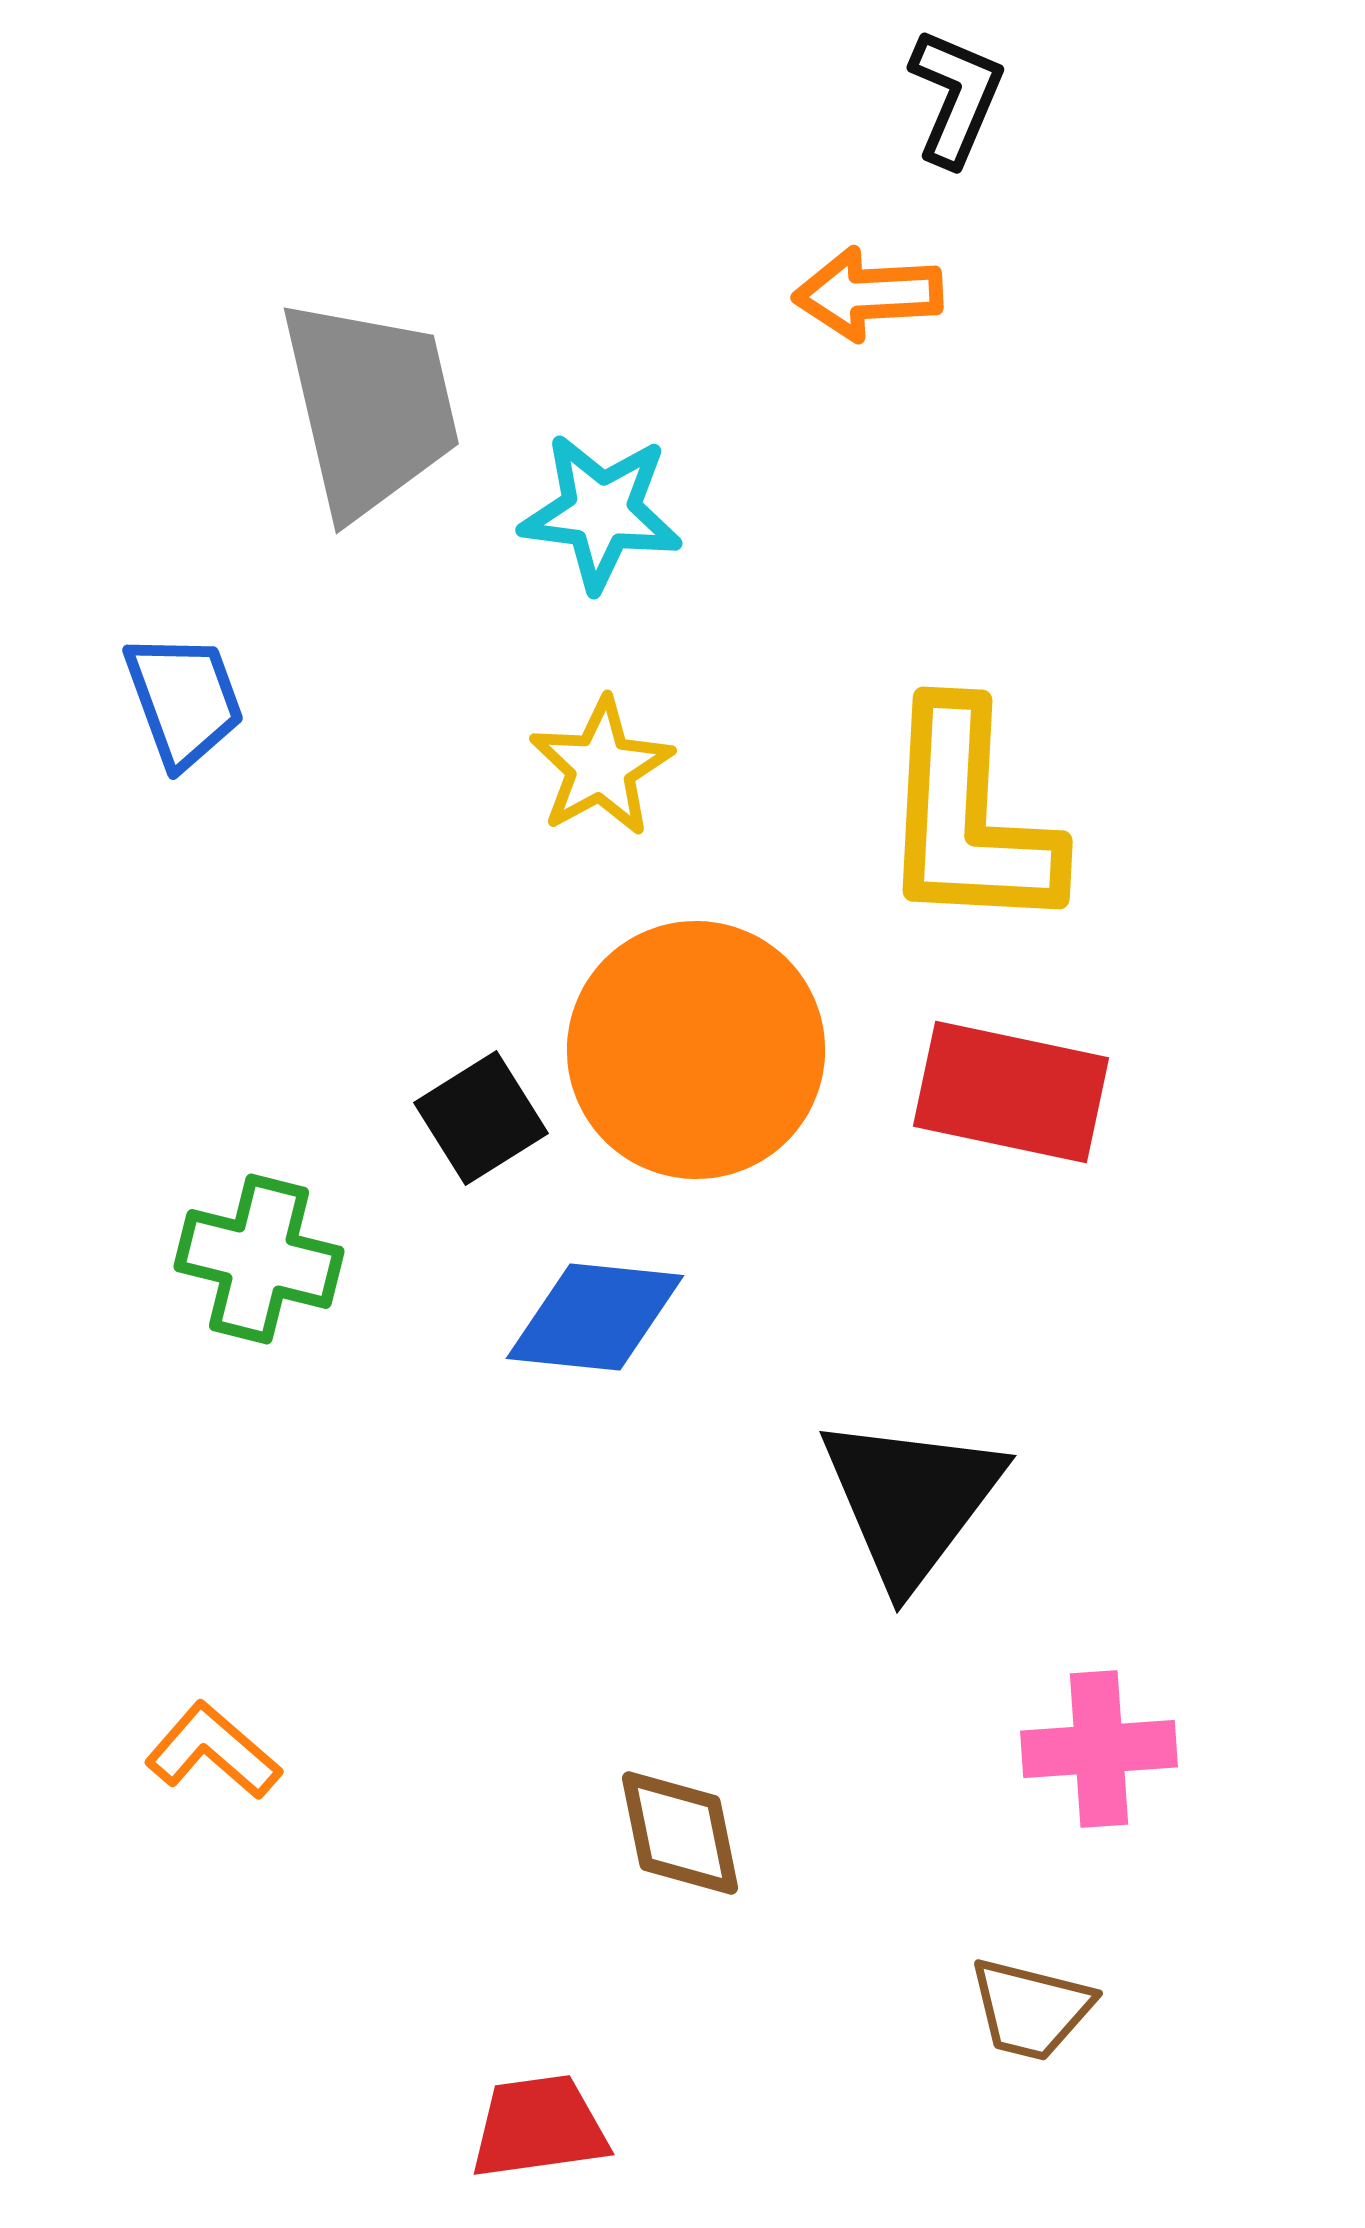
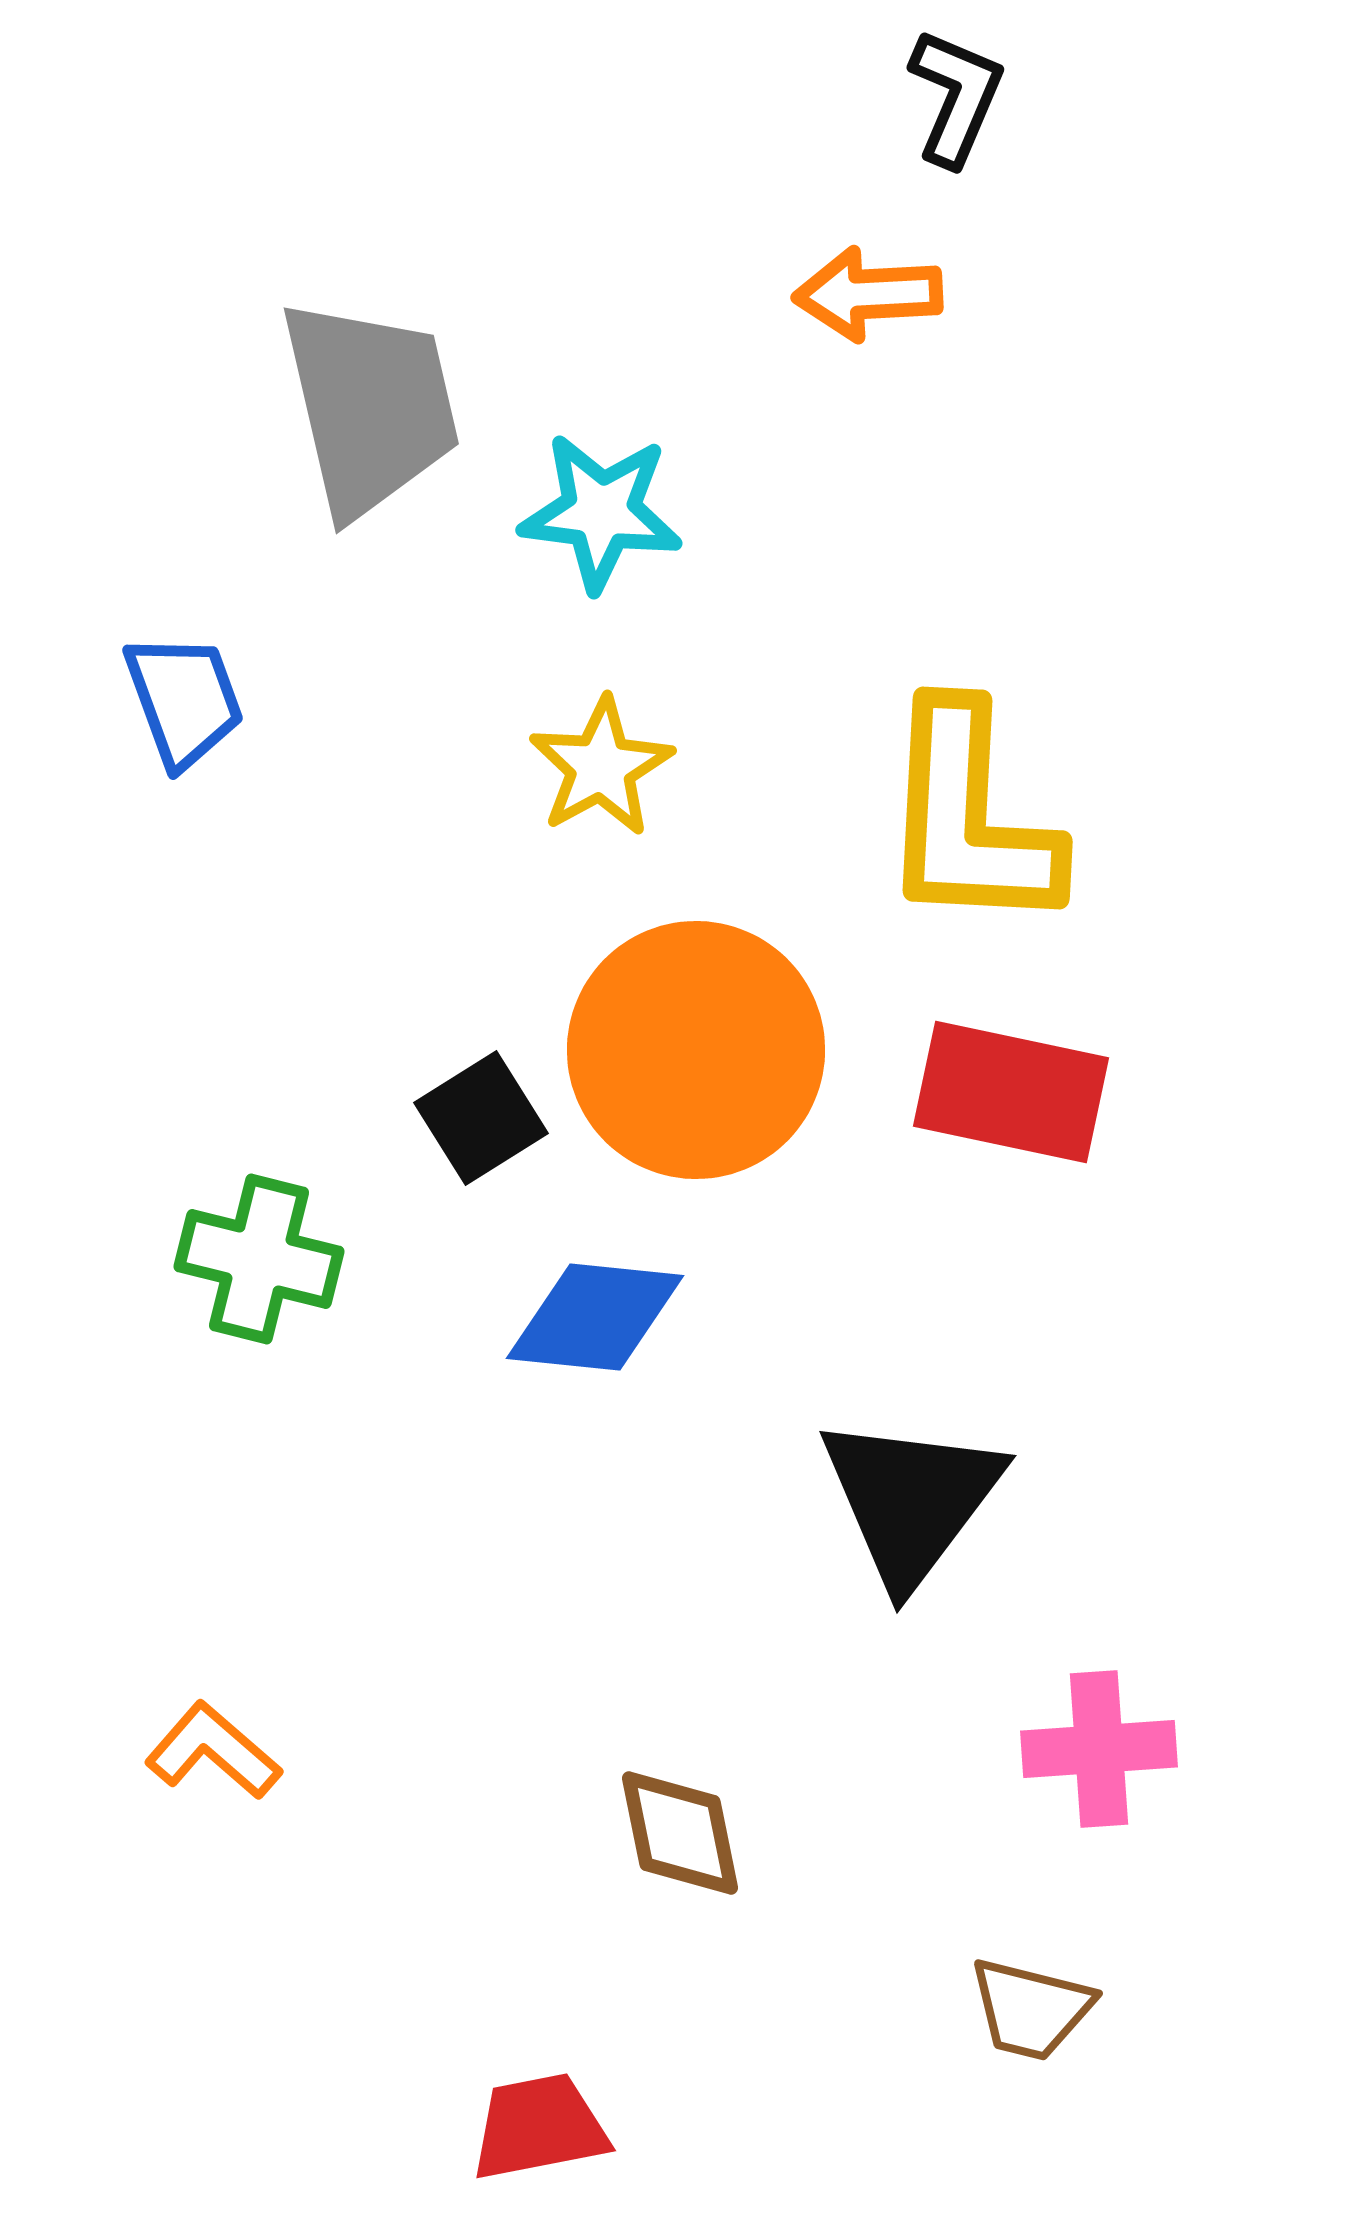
red trapezoid: rotated 3 degrees counterclockwise
